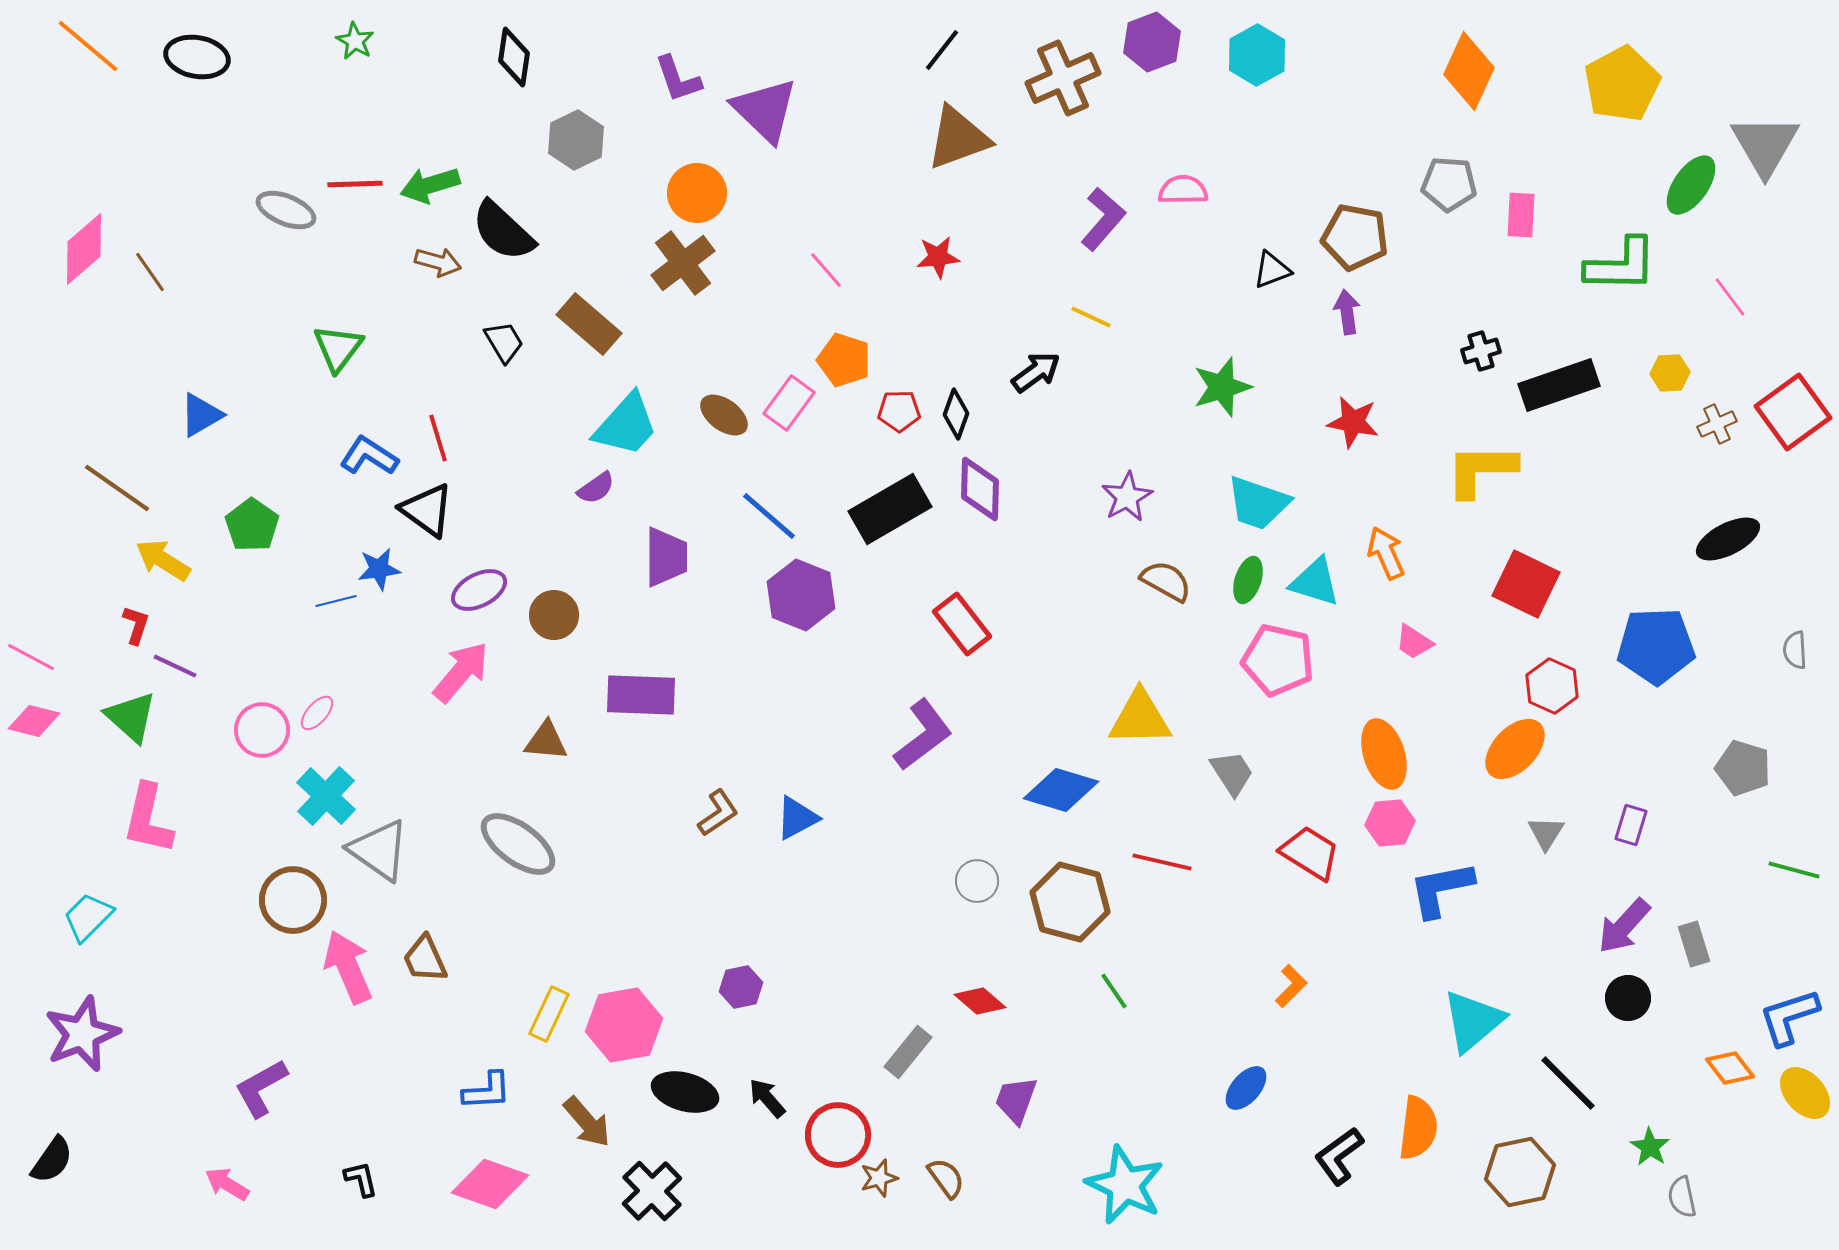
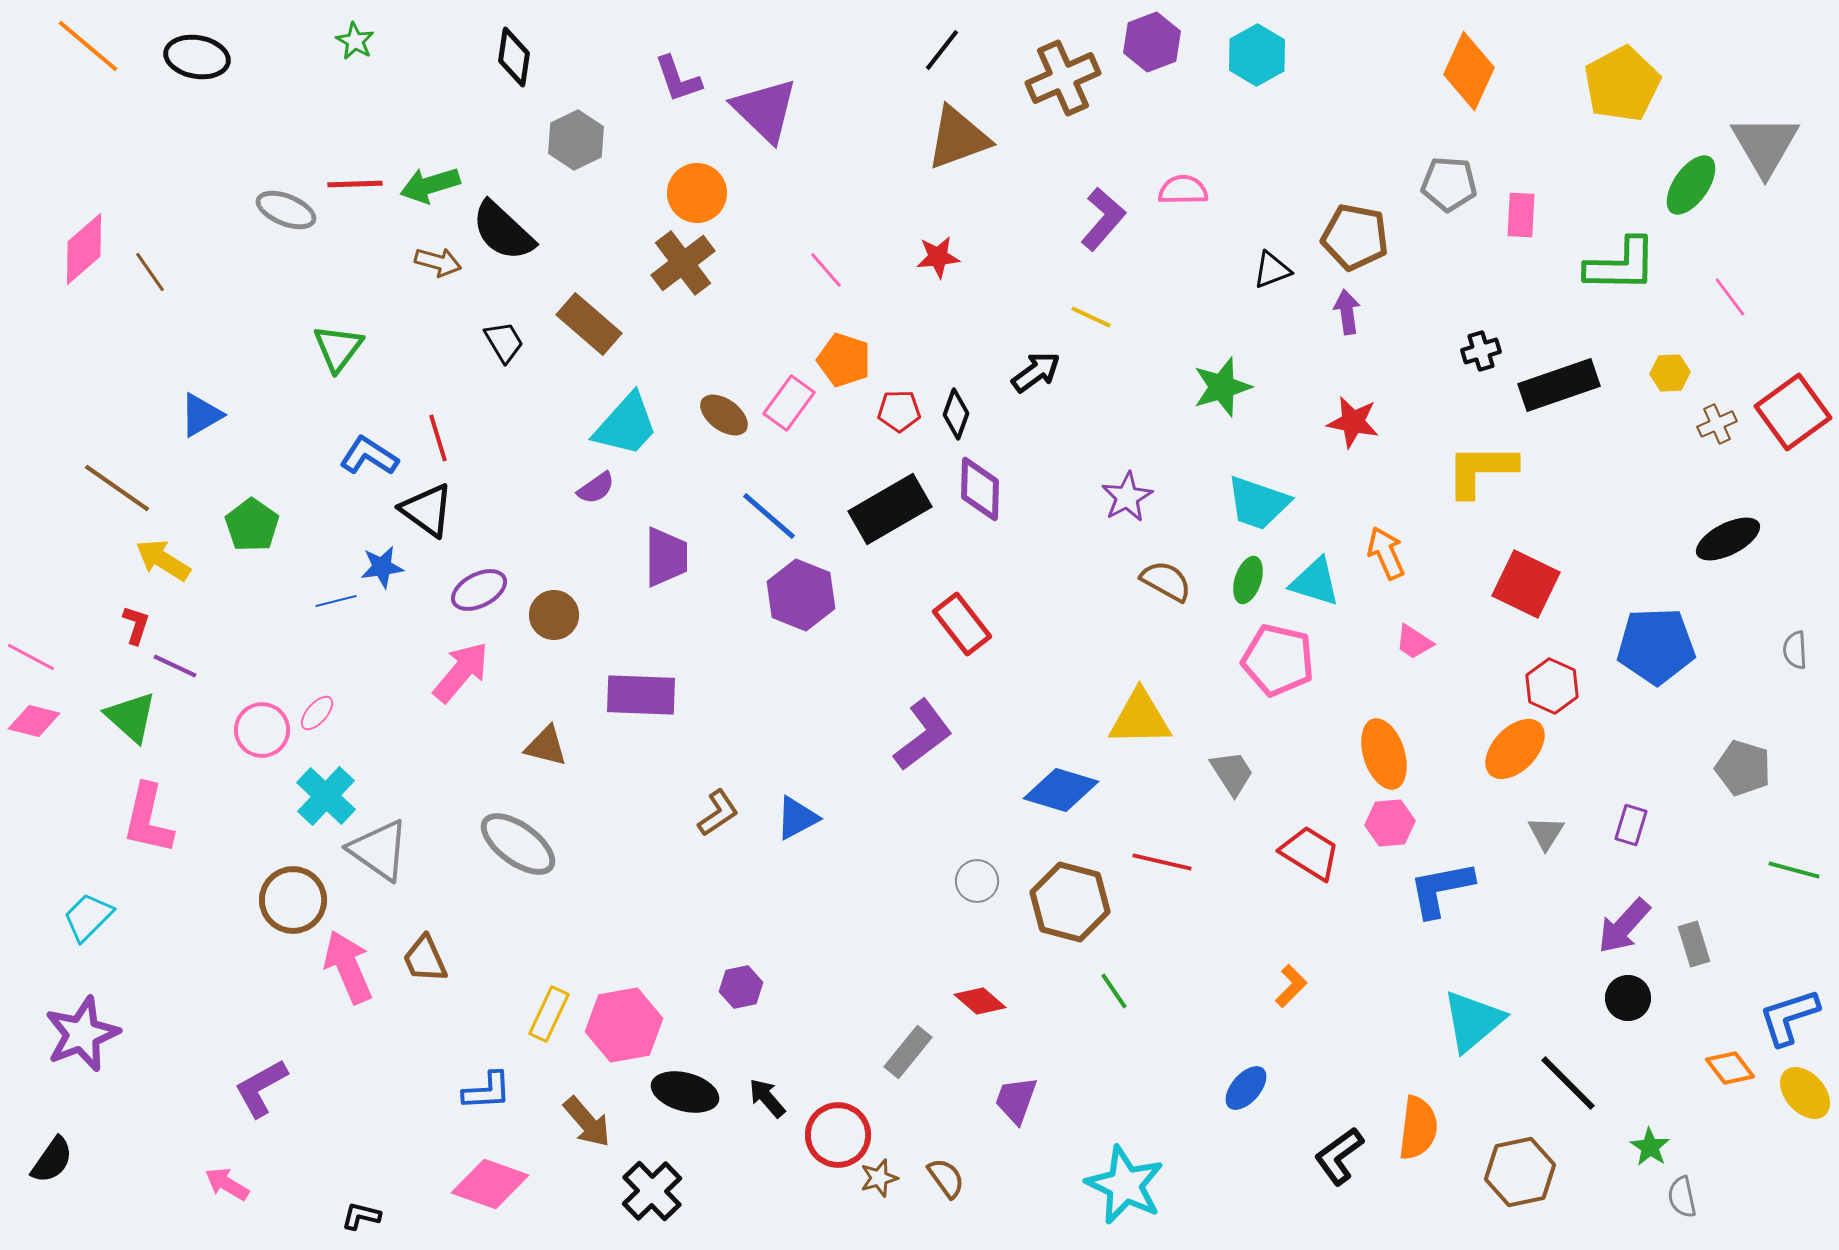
blue star at (379, 569): moved 3 px right, 2 px up
brown triangle at (546, 741): moved 5 px down; rotated 9 degrees clockwise
black L-shape at (361, 1179): moved 37 px down; rotated 63 degrees counterclockwise
